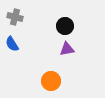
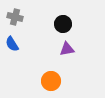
black circle: moved 2 px left, 2 px up
